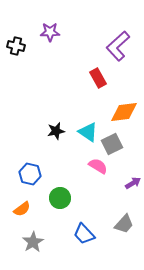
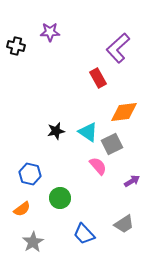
purple L-shape: moved 2 px down
pink semicircle: rotated 18 degrees clockwise
purple arrow: moved 1 px left, 2 px up
gray trapezoid: rotated 15 degrees clockwise
